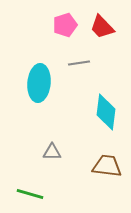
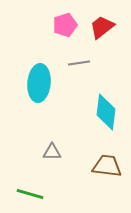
red trapezoid: rotated 96 degrees clockwise
